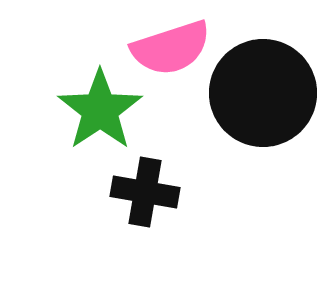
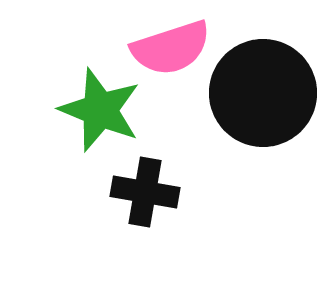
green star: rotated 16 degrees counterclockwise
